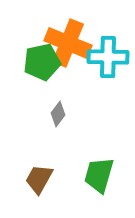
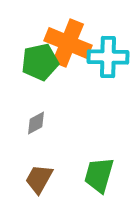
green pentagon: moved 2 px left
gray diamond: moved 22 px left, 9 px down; rotated 25 degrees clockwise
